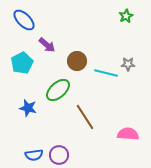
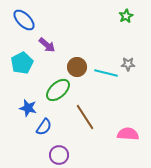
brown circle: moved 6 px down
blue semicircle: moved 10 px right, 28 px up; rotated 48 degrees counterclockwise
